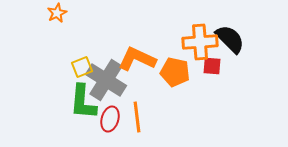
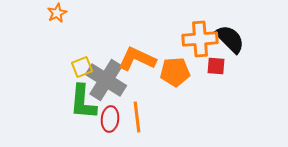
orange cross: moved 3 px up
red square: moved 4 px right
orange pentagon: rotated 16 degrees counterclockwise
red ellipse: rotated 10 degrees counterclockwise
